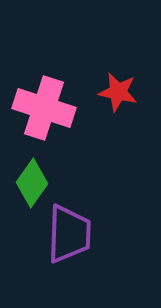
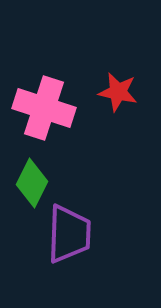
green diamond: rotated 9 degrees counterclockwise
